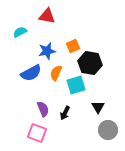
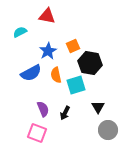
blue star: moved 1 px right; rotated 18 degrees counterclockwise
orange semicircle: moved 2 px down; rotated 35 degrees counterclockwise
